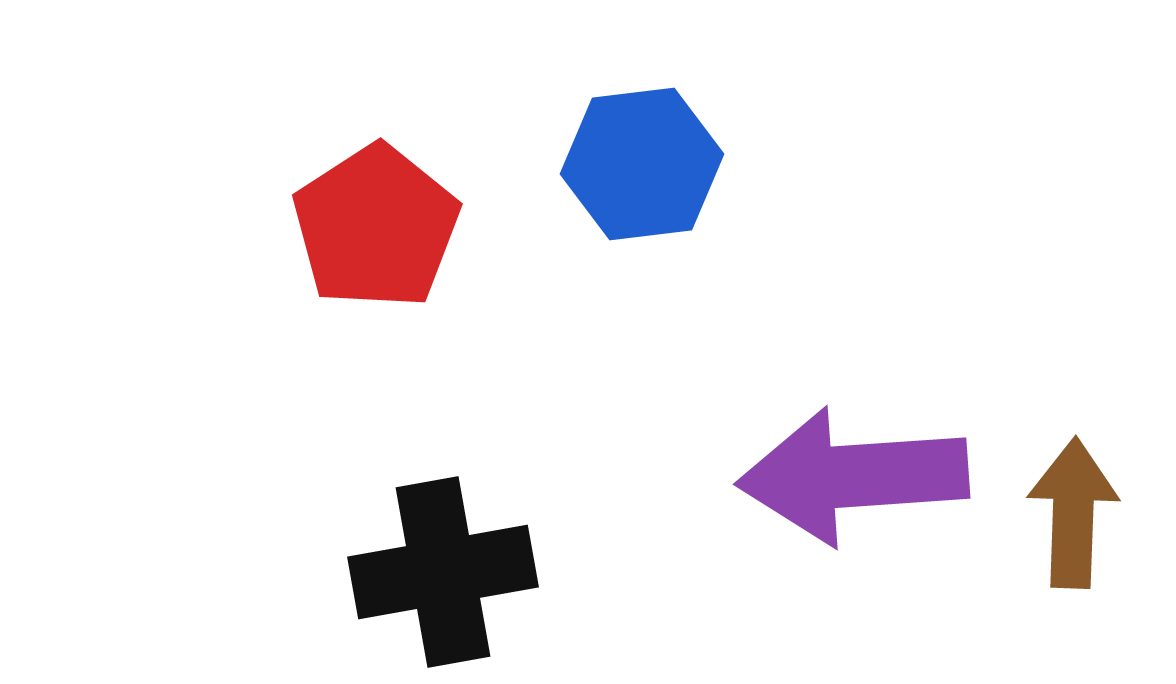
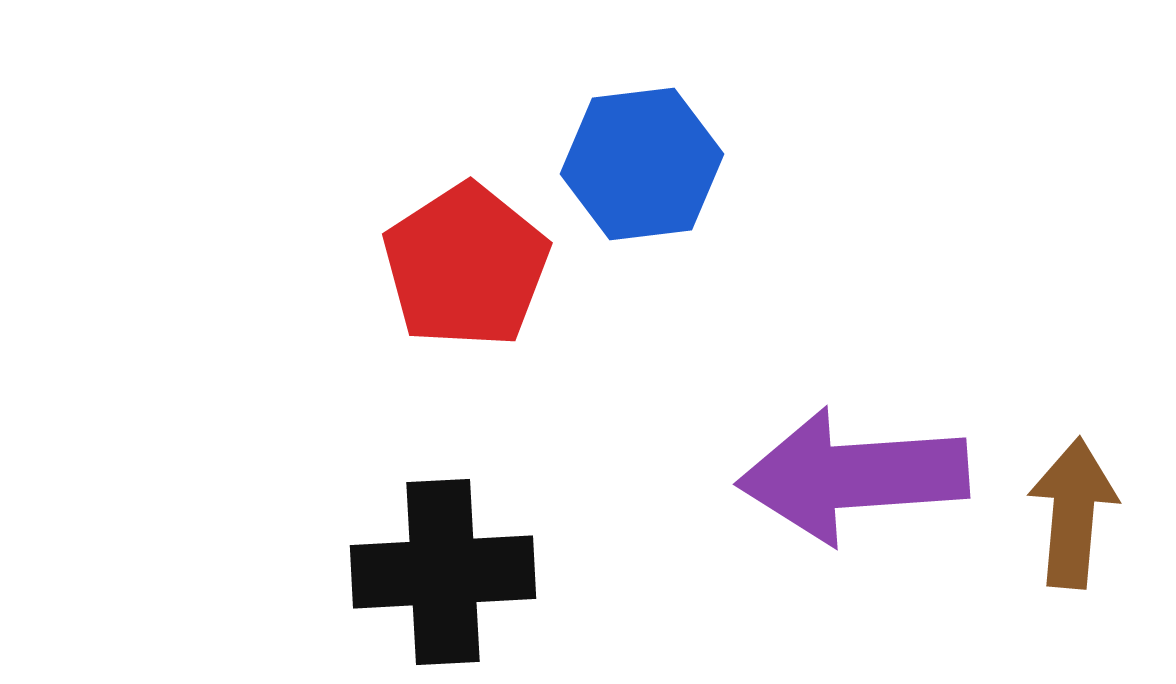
red pentagon: moved 90 px right, 39 px down
brown arrow: rotated 3 degrees clockwise
black cross: rotated 7 degrees clockwise
